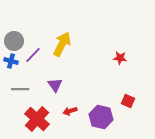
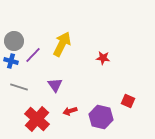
red star: moved 17 px left
gray line: moved 1 px left, 2 px up; rotated 18 degrees clockwise
